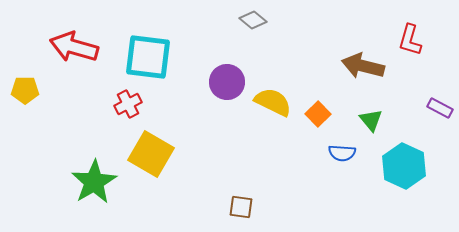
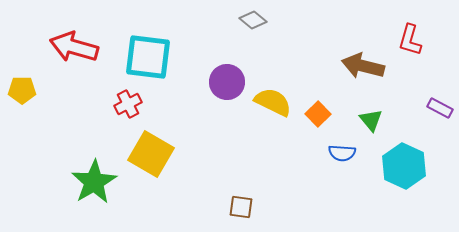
yellow pentagon: moved 3 px left
